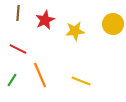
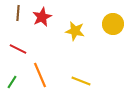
red star: moved 3 px left, 3 px up
yellow star: rotated 18 degrees clockwise
green line: moved 2 px down
